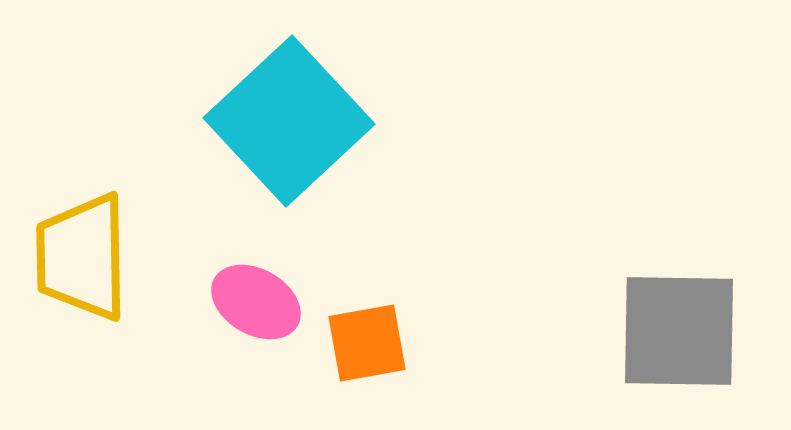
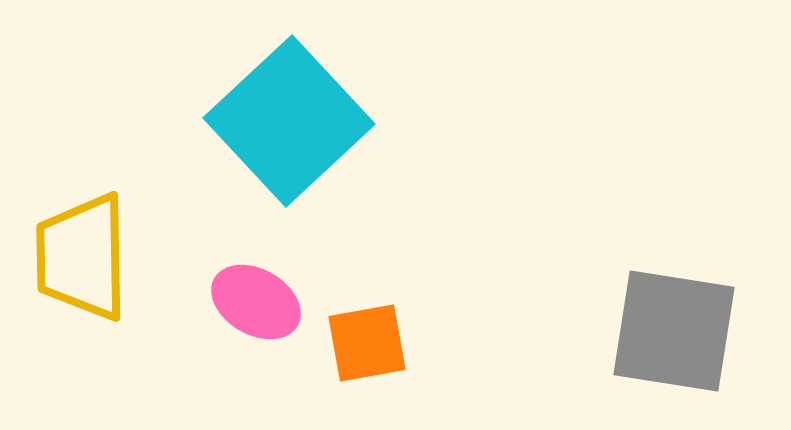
gray square: moved 5 px left; rotated 8 degrees clockwise
